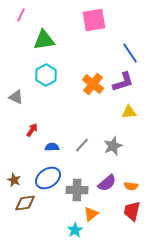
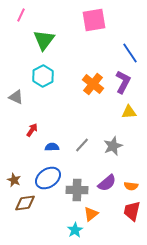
green triangle: rotated 45 degrees counterclockwise
cyan hexagon: moved 3 px left, 1 px down
purple L-shape: rotated 45 degrees counterclockwise
